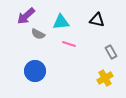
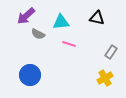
black triangle: moved 2 px up
gray rectangle: rotated 64 degrees clockwise
blue circle: moved 5 px left, 4 px down
